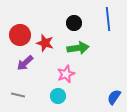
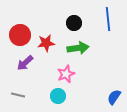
red star: moved 1 px right; rotated 24 degrees counterclockwise
